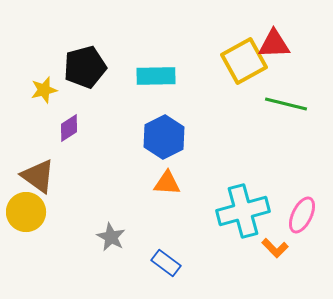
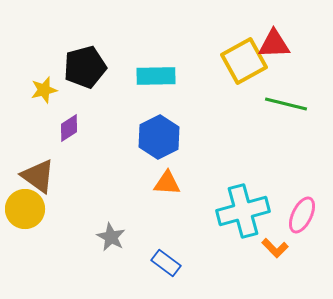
blue hexagon: moved 5 px left
yellow circle: moved 1 px left, 3 px up
